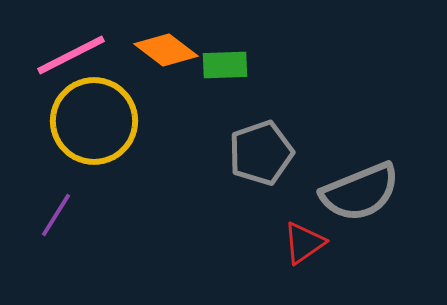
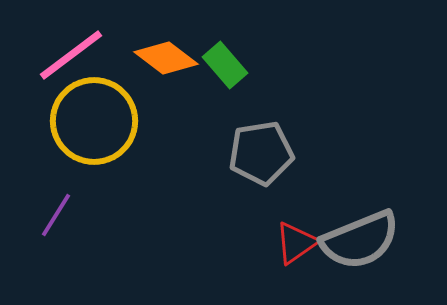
orange diamond: moved 8 px down
pink line: rotated 10 degrees counterclockwise
green rectangle: rotated 51 degrees clockwise
gray pentagon: rotated 10 degrees clockwise
gray semicircle: moved 48 px down
red triangle: moved 8 px left
